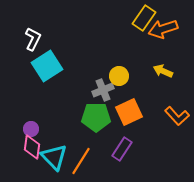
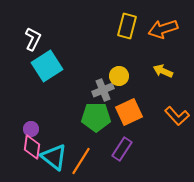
yellow rectangle: moved 17 px left, 8 px down; rotated 20 degrees counterclockwise
cyan triangle: rotated 8 degrees counterclockwise
